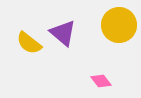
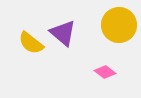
yellow semicircle: moved 2 px right
pink diamond: moved 4 px right, 9 px up; rotated 15 degrees counterclockwise
